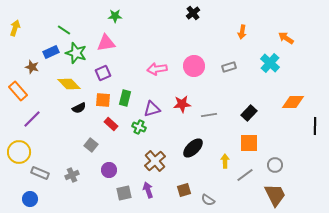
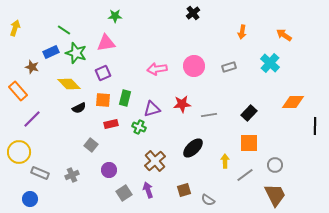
orange arrow at (286, 38): moved 2 px left, 3 px up
red rectangle at (111, 124): rotated 56 degrees counterclockwise
gray square at (124, 193): rotated 21 degrees counterclockwise
